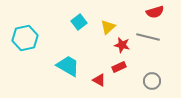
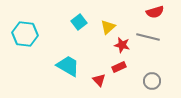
cyan hexagon: moved 4 px up; rotated 20 degrees clockwise
red triangle: rotated 16 degrees clockwise
